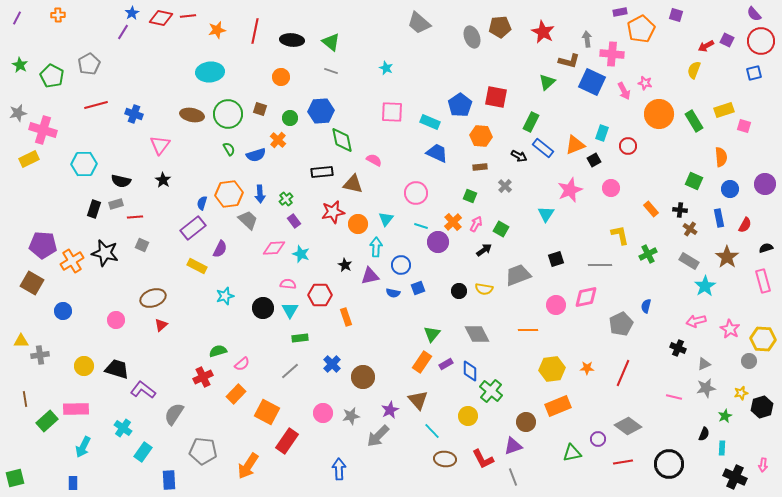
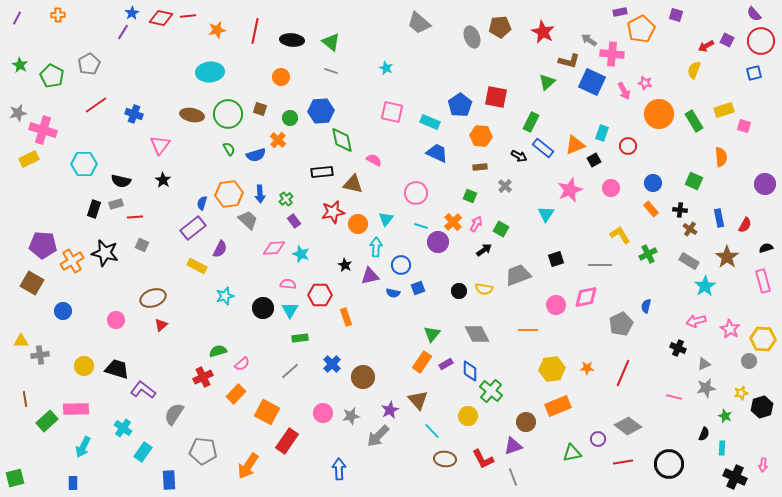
gray arrow at (587, 39): moved 2 px right, 1 px down; rotated 49 degrees counterclockwise
red line at (96, 105): rotated 20 degrees counterclockwise
pink square at (392, 112): rotated 10 degrees clockwise
blue circle at (730, 189): moved 77 px left, 6 px up
yellow L-shape at (620, 235): rotated 20 degrees counterclockwise
green star at (725, 416): rotated 24 degrees counterclockwise
